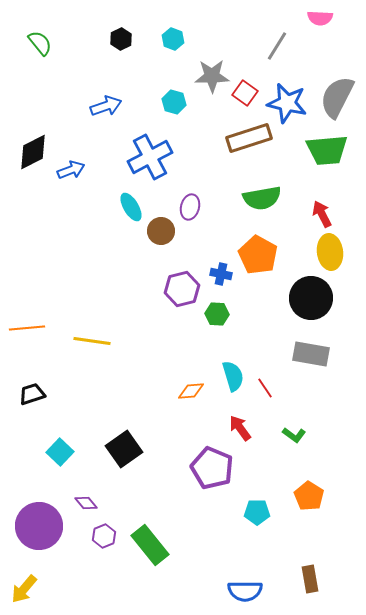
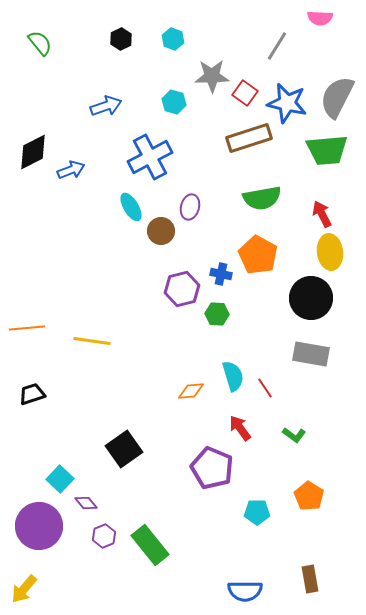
cyan square at (60, 452): moved 27 px down
